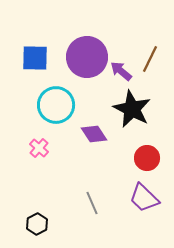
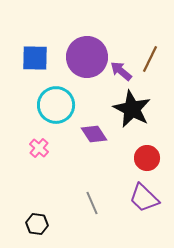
black hexagon: rotated 25 degrees counterclockwise
